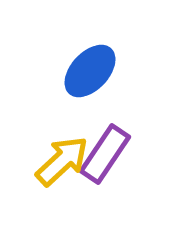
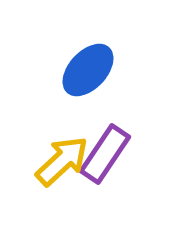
blue ellipse: moved 2 px left, 1 px up
